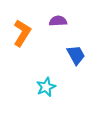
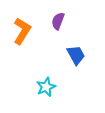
purple semicircle: rotated 66 degrees counterclockwise
orange L-shape: moved 2 px up
